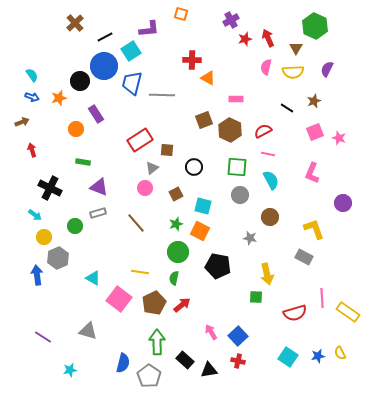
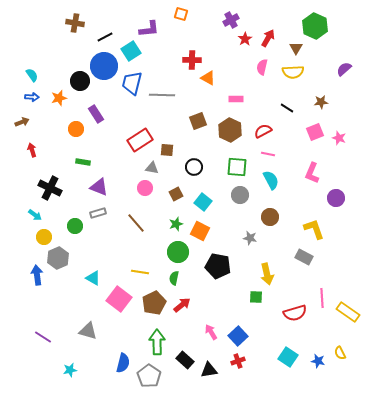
brown cross at (75, 23): rotated 36 degrees counterclockwise
red arrow at (268, 38): rotated 54 degrees clockwise
red star at (245, 39): rotated 16 degrees counterclockwise
pink semicircle at (266, 67): moved 4 px left
purple semicircle at (327, 69): moved 17 px right; rotated 21 degrees clockwise
blue arrow at (32, 97): rotated 16 degrees counterclockwise
brown star at (314, 101): moved 7 px right, 1 px down; rotated 16 degrees clockwise
brown square at (204, 120): moved 6 px left, 1 px down
gray triangle at (152, 168): rotated 48 degrees clockwise
purple circle at (343, 203): moved 7 px left, 5 px up
cyan square at (203, 206): moved 4 px up; rotated 24 degrees clockwise
blue star at (318, 356): moved 5 px down; rotated 24 degrees clockwise
red cross at (238, 361): rotated 32 degrees counterclockwise
